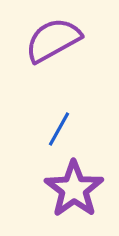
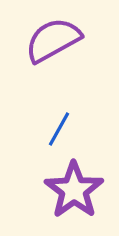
purple star: moved 1 px down
